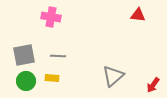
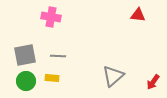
gray square: moved 1 px right
red arrow: moved 3 px up
